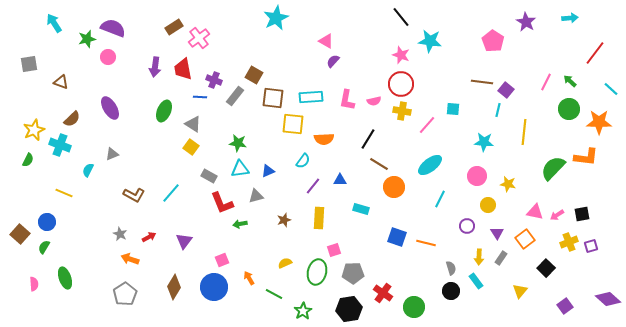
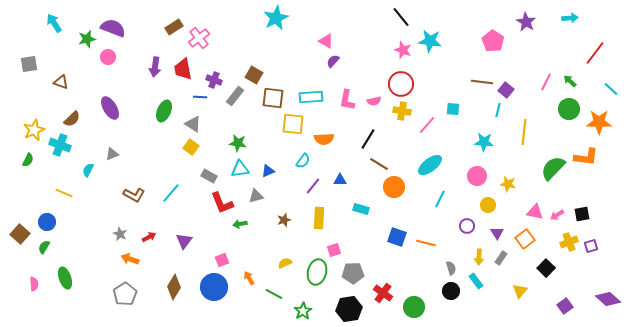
pink star at (401, 55): moved 2 px right, 5 px up
